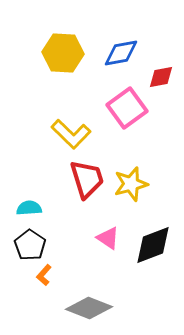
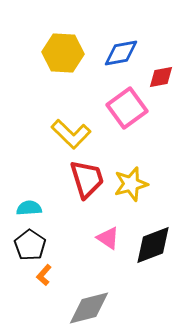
gray diamond: rotated 36 degrees counterclockwise
